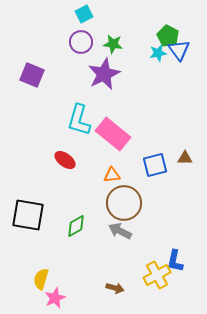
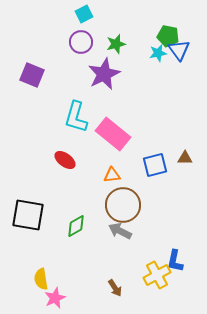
green pentagon: rotated 15 degrees counterclockwise
green star: moved 3 px right; rotated 24 degrees counterclockwise
cyan L-shape: moved 3 px left, 3 px up
brown circle: moved 1 px left, 2 px down
yellow semicircle: rotated 25 degrees counterclockwise
brown arrow: rotated 42 degrees clockwise
